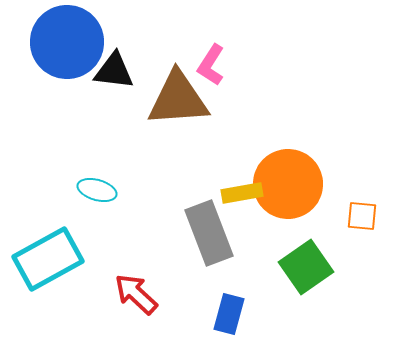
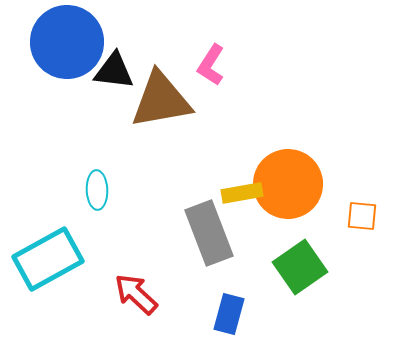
brown triangle: moved 17 px left, 1 px down; rotated 6 degrees counterclockwise
cyan ellipse: rotated 72 degrees clockwise
green square: moved 6 px left
